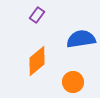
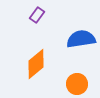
orange diamond: moved 1 px left, 3 px down
orange circle: moved 4 px right, 2 px down
